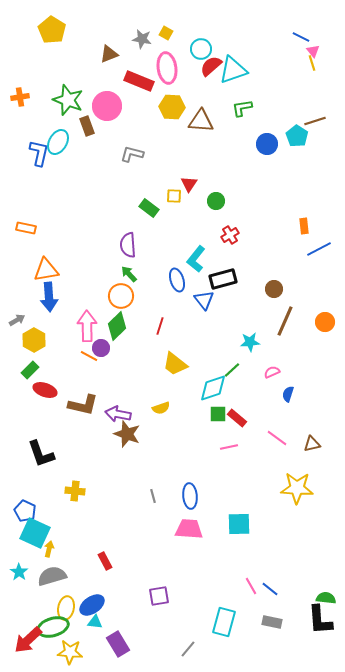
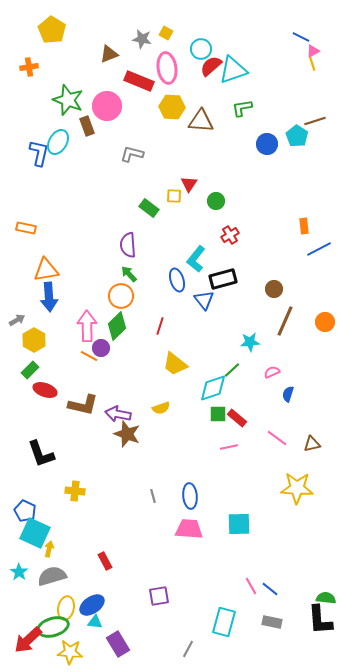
pink triangle at (313, 51): rotated 40 degrees clockwise
orange cross at (20, 97): moved 9 px right, 30 px up
gray line at (188, 649): rotated 12 degrees counterclockwise
